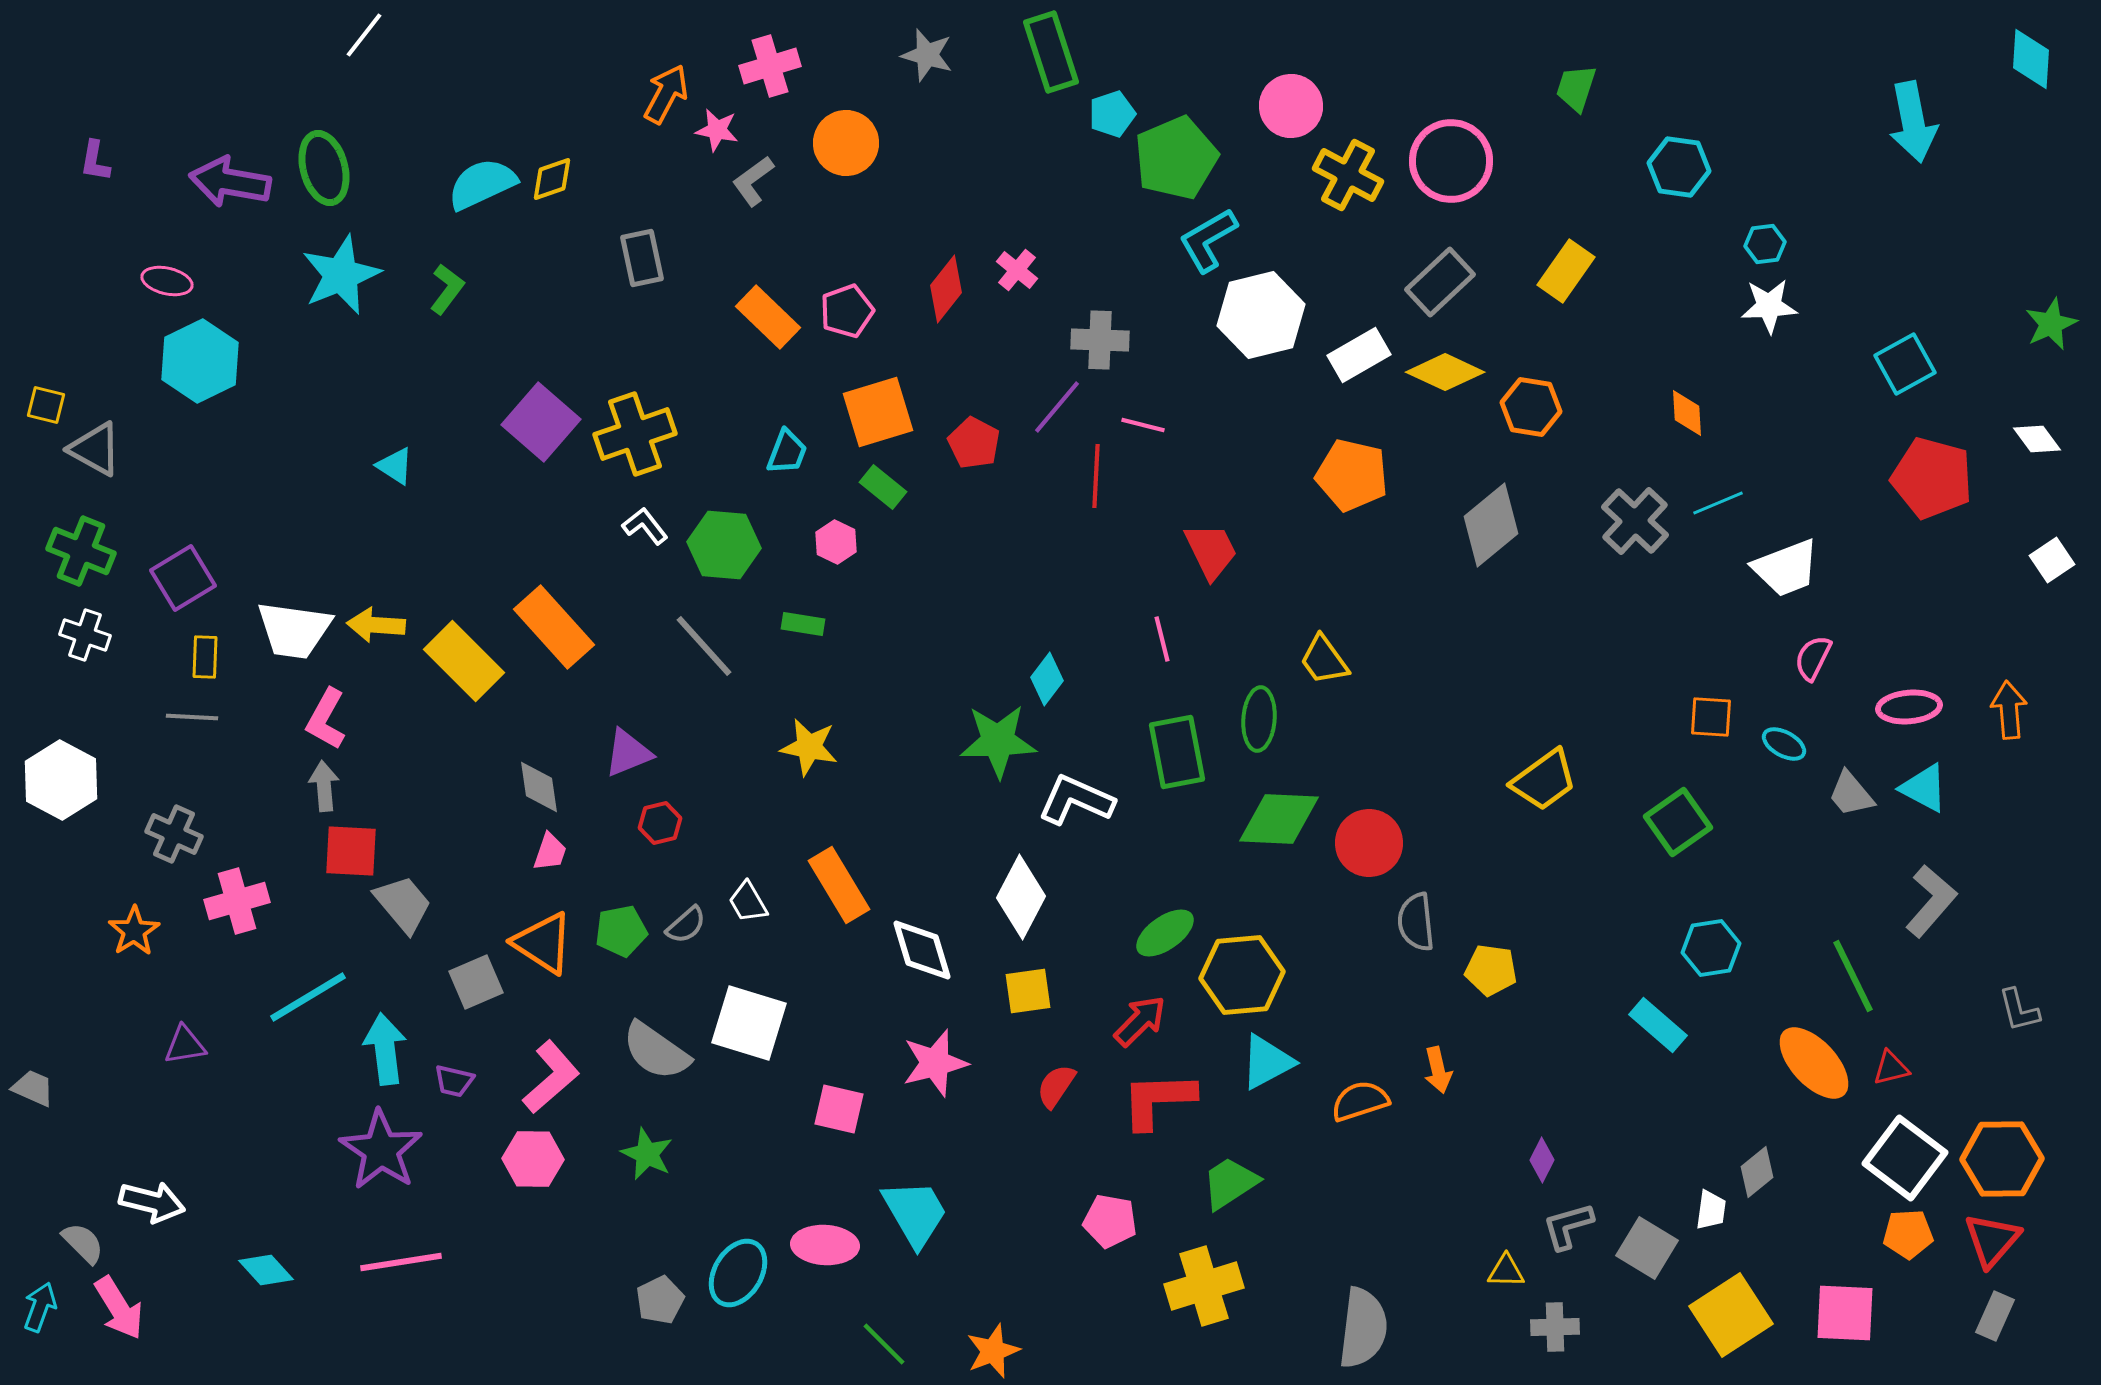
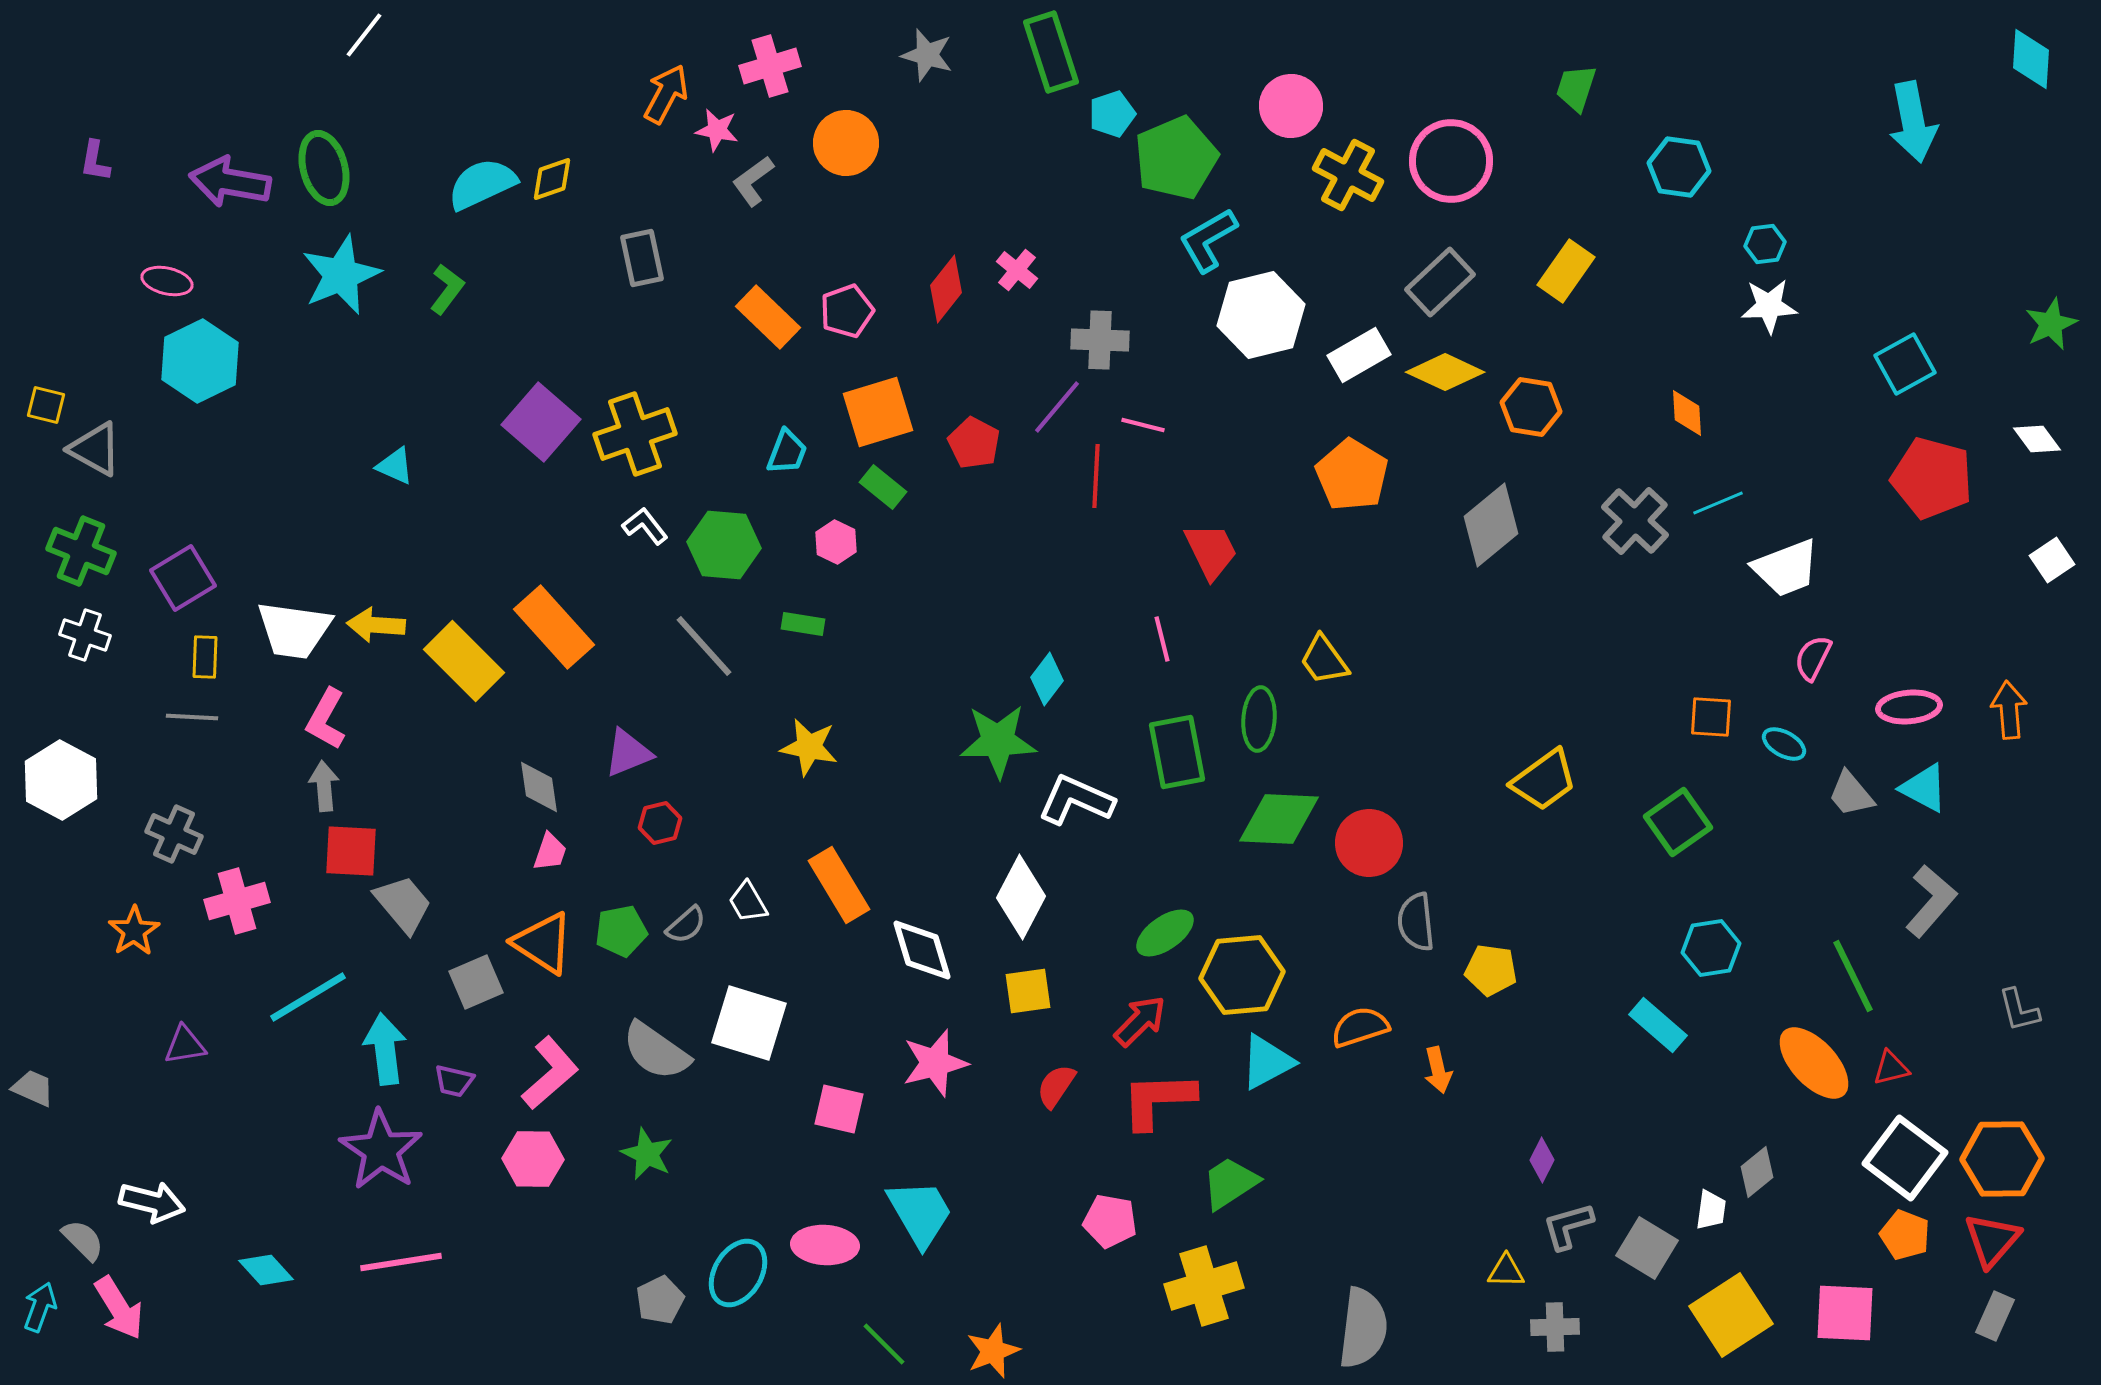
cyan triangle at (395, 466): rotated 9 degrees counterclockwise
orange pentagon at (1352, 475): rotated 18 degrees clockwise
pink L-shape at (551, 1077): moved 1 px left, 4 px up
orange semicircle at (1360, 1101): moved 74 px up
cyan trapezoid at (915, 1213): moved 5 px right
orange pentagon at (1908, 1234): moved 3 px left, 1 px down; rotated 24 degrees clockwise
gray semicircle at (83, 1243): moved 3 px up
